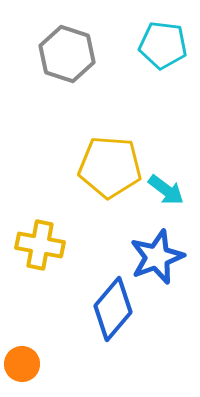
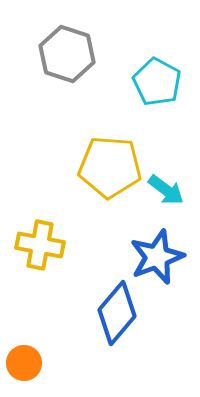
cyan pentagon: moved 6 px left, 37 px down; rotated 21 degrees clockwise
blue diamond: moved 4 px right, 4 px down
orange circle: moved 2 px right, 1 px up
